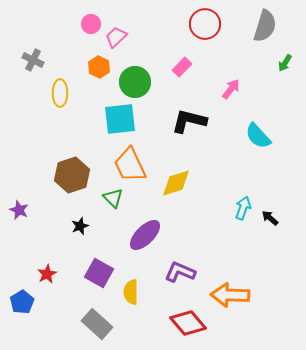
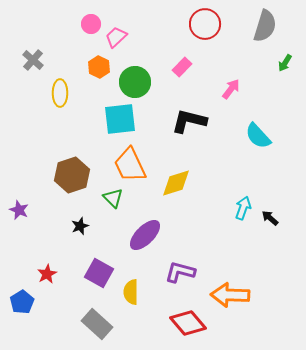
gray cross: rotated 15 degrees clockwise
purple L-shape: rotated 8 degrees counterclockwise
